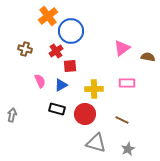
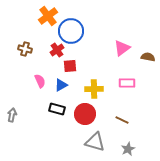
red cross: moved 1 px right, 1 px up
gray triangle: moved 1 px left, 1 px up
